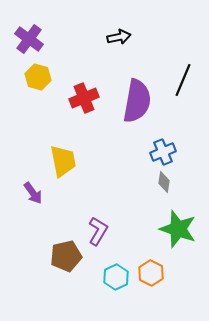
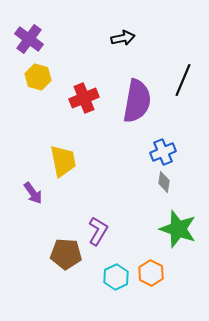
black arrow: moved 4 px right, 1 px down
brown pentagon: moved 2 px up; rotated 16 degrees clockwise
